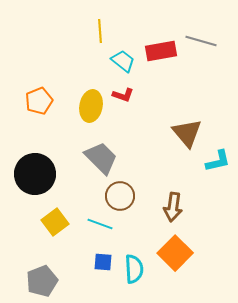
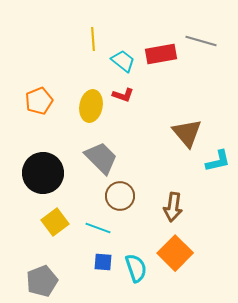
yellow line: moved 7 px left, 8 px down
red rectangle: moved 3 px down
black circle: moved 8 px right, 1 px up
cyan line: moved 2 px left, 4 px down
cyan semicircle: moved 2 px right, 1 px up; rotated 16 degrees counterclockwise
